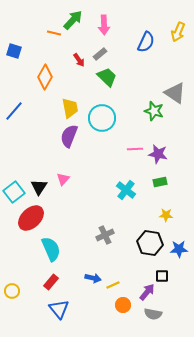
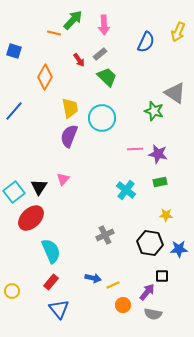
cyan semicircle: moved 2 px down
